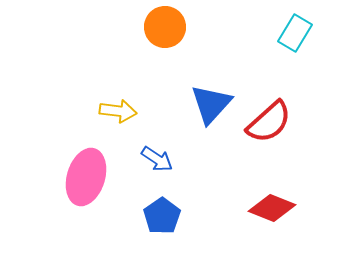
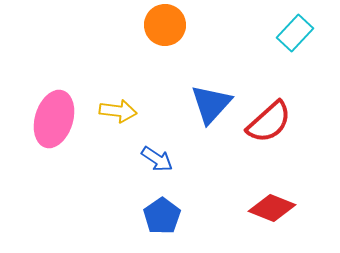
orange circle: moved 2 px up
cyan rectangle: rotated 12 degrees clockwise
pink ellipse: moved 32 px left, 58 px up
